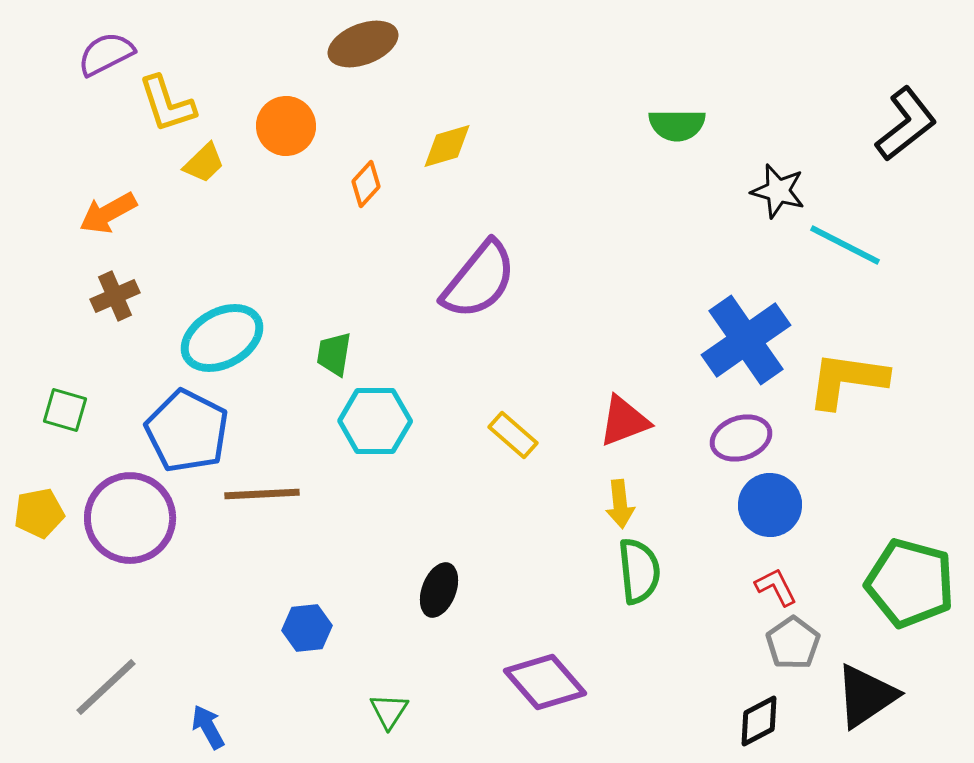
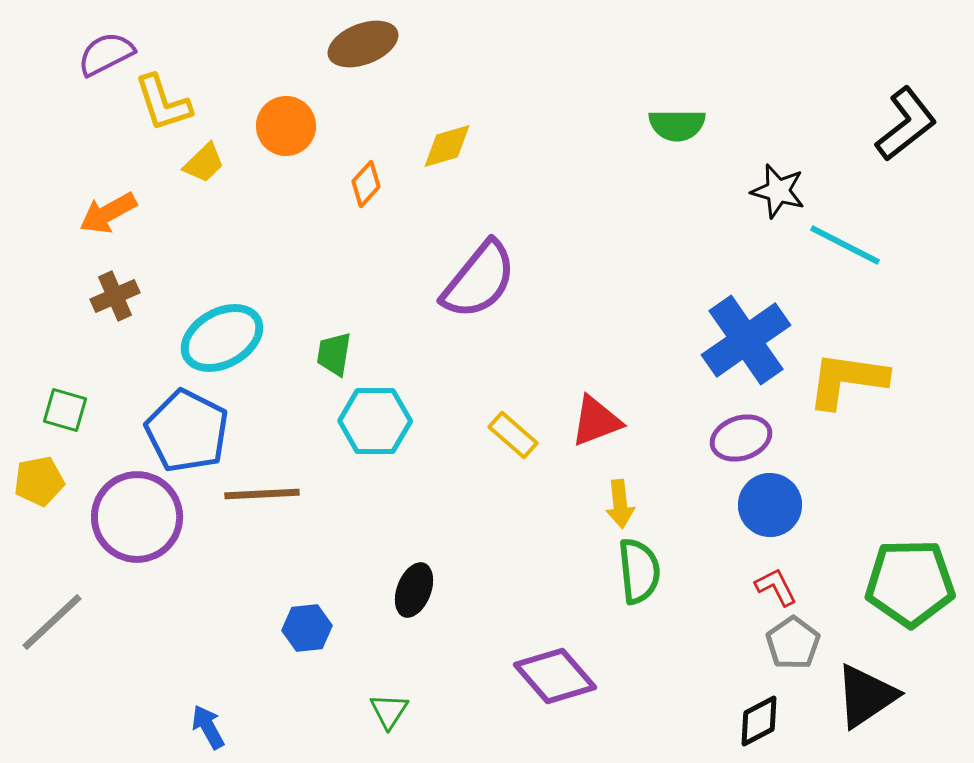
yellow L-shape at (167, 104): moved 4 px left, 1 px up
red triangle at (624, 421): moved 28 px left
yellow pentagon at (39, 513): moved 32 px up
purple circle at (130, 518): moved 7 px right, 1 px up
green pentagon at (910, 583): rotated 16 degrees counterclockwise
black ellipse at (439, 590): moved 25 px left
purple diamond at (545, 682): moved 10 px right, 6 px up
gray line at (106, 687): moved 54 px left, 65 px up
